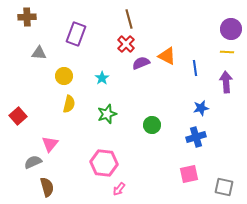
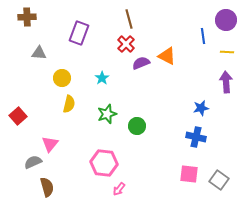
purple circle: moved 5 px left, 9 px up
purple rectangle: moved 3 px right, 1 px up
blue line: moved 8 px right, 32 px up
yellow circle: moved 2 px left, 2 px down
green circle: moved 15 px left, 1 px down
blue cross: rotated 30 degrees clockwise
pink square: rotated 18 degrees clockwise
gray square: moved 5 px left, 7 px up; rotated 24 degrees clockwise
